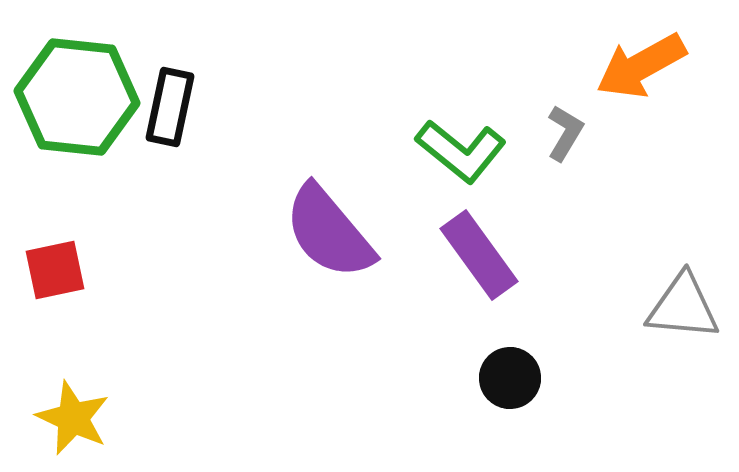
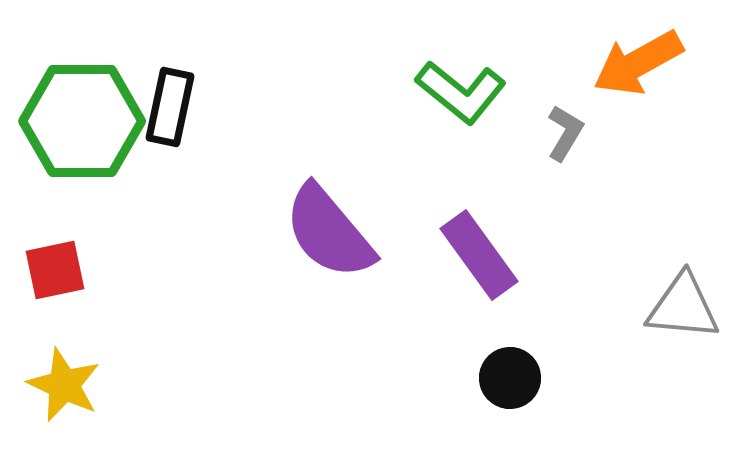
orange arrow: moved 3 px left, 3 px up
green hexagon: moved 5 px right, 24 px down; rotated 6 degrees counterclockwise
green L-shape: moved 59 px up
yellow star: moved 9 px left, 33 px up
